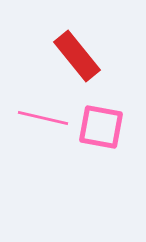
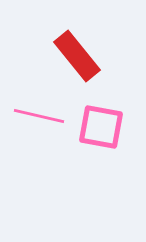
pink line: moved 4 px left, 2 px up
